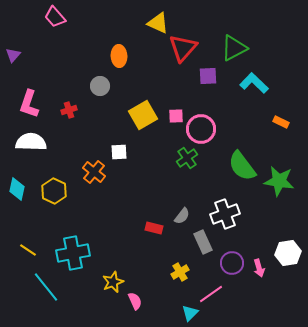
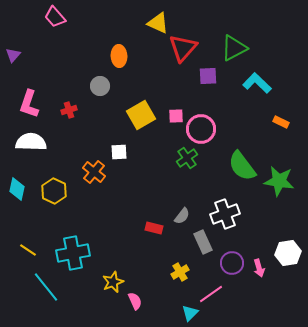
cyan L-shape: moved 3 px right
yellow square: moved 2 px left
